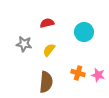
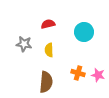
red semicircle: moved 1 px right, 1 px down
yellow semicircle: rotated 40 degrees counterclockwise
